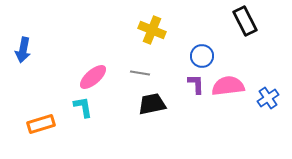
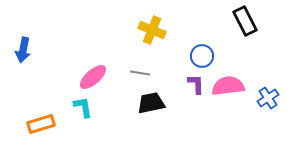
black trapezoid: moved 1 px left, 1 px up
